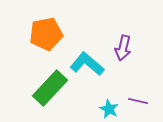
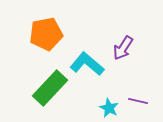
purple arrow: rotated 20 degrees clockwise
cyan star: moved 1 px up
